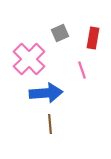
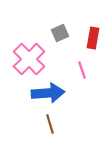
blue arrow: moved 2 px right
brown line: rotated 12 degrees counterclockwise
